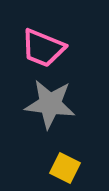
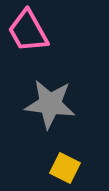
pink trapezoid: moved 15 px left, 17 px up; rotated 39 degrees clockwise
